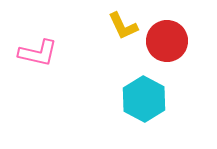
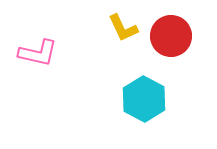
yellow L-shape: moved 2 px down
red circle: moved 4 px right, 5 px up
